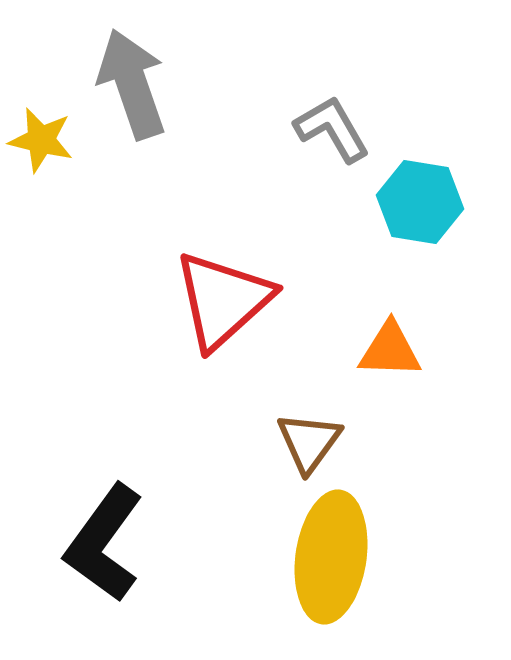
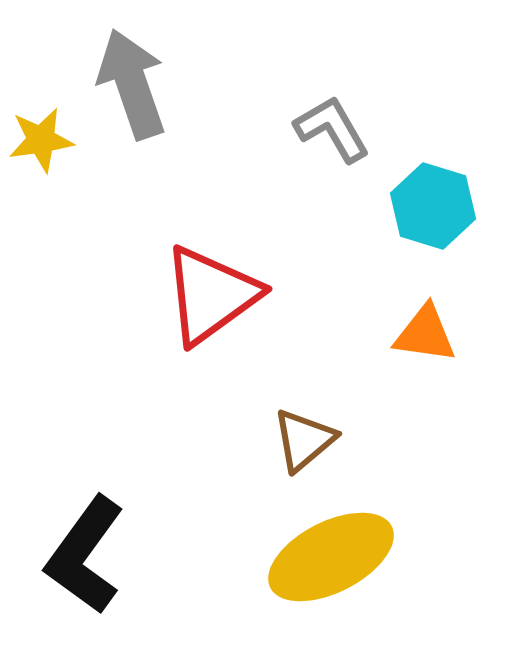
yellow star: rotated 22 degrees counterclockwise
cyan hexagon: moved 13 px right, 4 px down; rotated 8 degrees clockwise
red triangle: moved 12 px left, 5 px up; rotated 6 degrees clockwise
orange triangle: moved 35 px right, 16 px up; rotated 6 degrees clockwise
brown triangle: moved 5 px left, 2 px up; rotated 14 degrees clockwise
black L-shape: moved 19 px left, 12 px down
yellow ellipse: rotated 55 degrees clockwise
